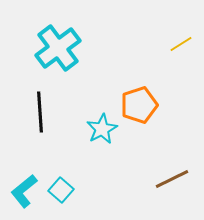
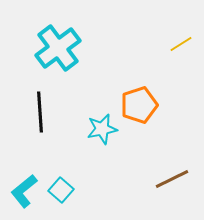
cyan star: rotated 16 degrees clockwise
